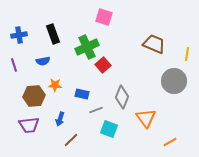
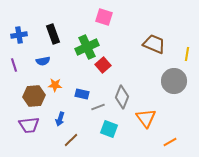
gray line: moved 2 px right, 3 px up
